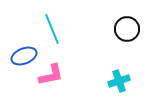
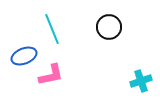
black circle: moved 18 px left, 2 px up
cyan cross: moved 22 px right
